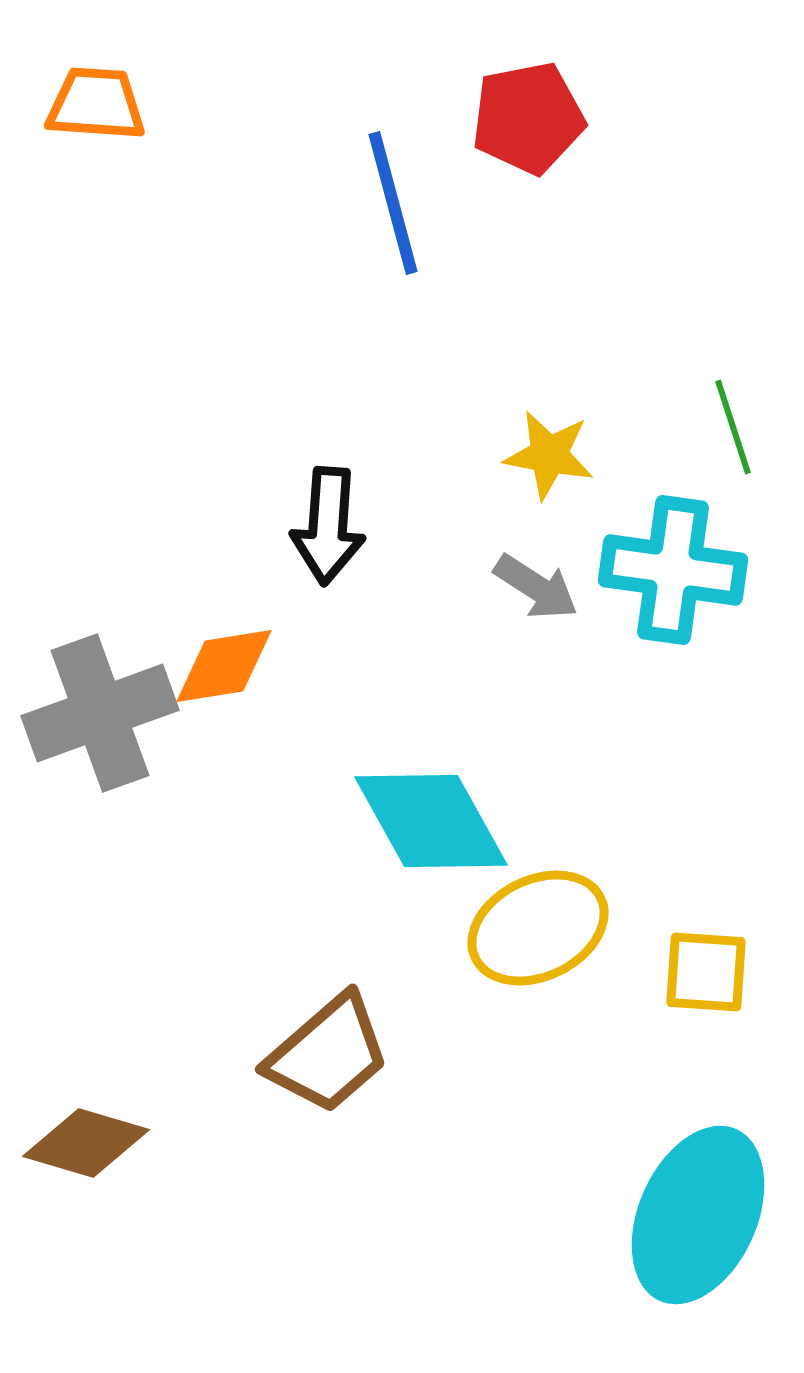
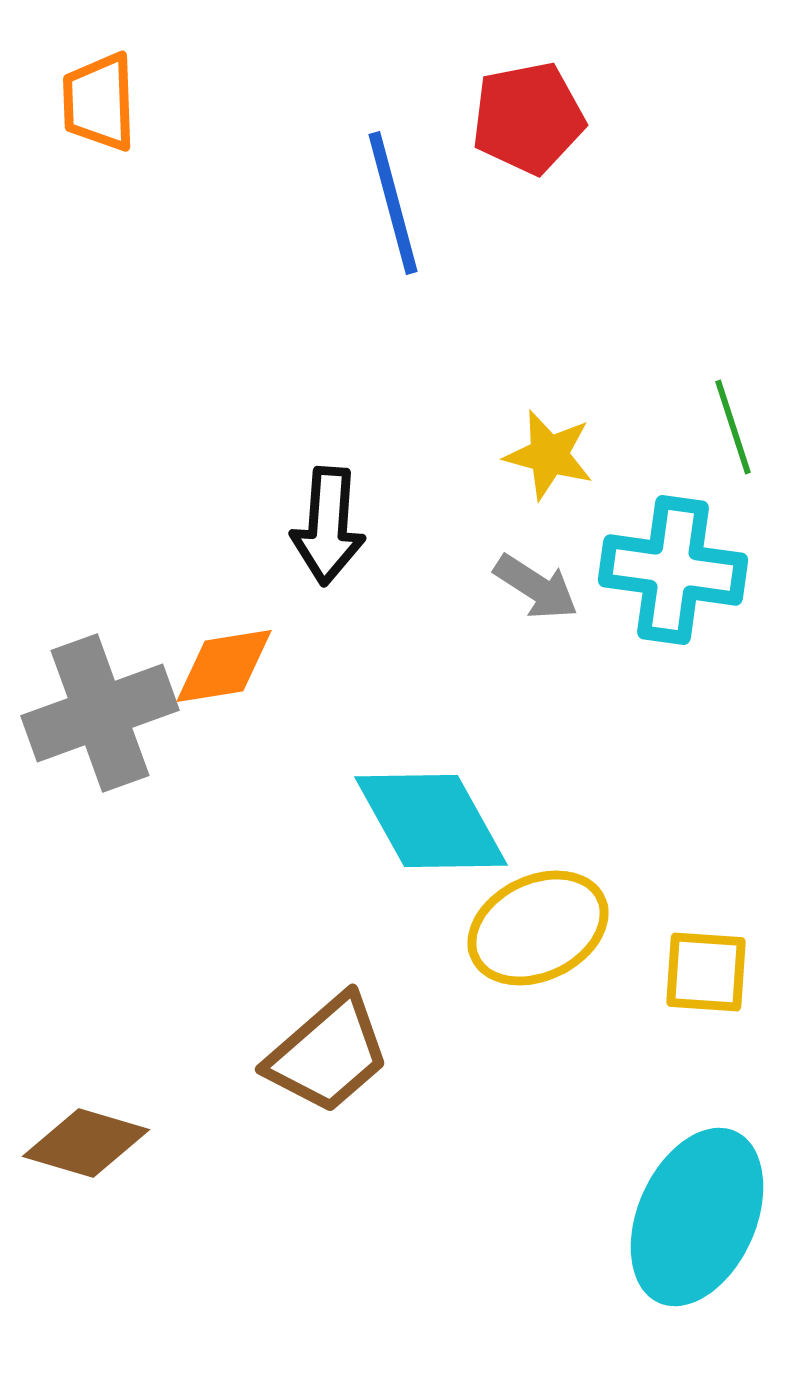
orange trapezoid: moved 3 px right, 2 px up; rotated 96 degrees counterclockwise
yellow star: rotated 4 degrees clockwise
cyan ellipse: moved 1 px left, 2 px down
